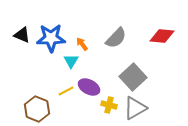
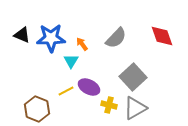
red diamond: rotated 65 degrees clockwise
